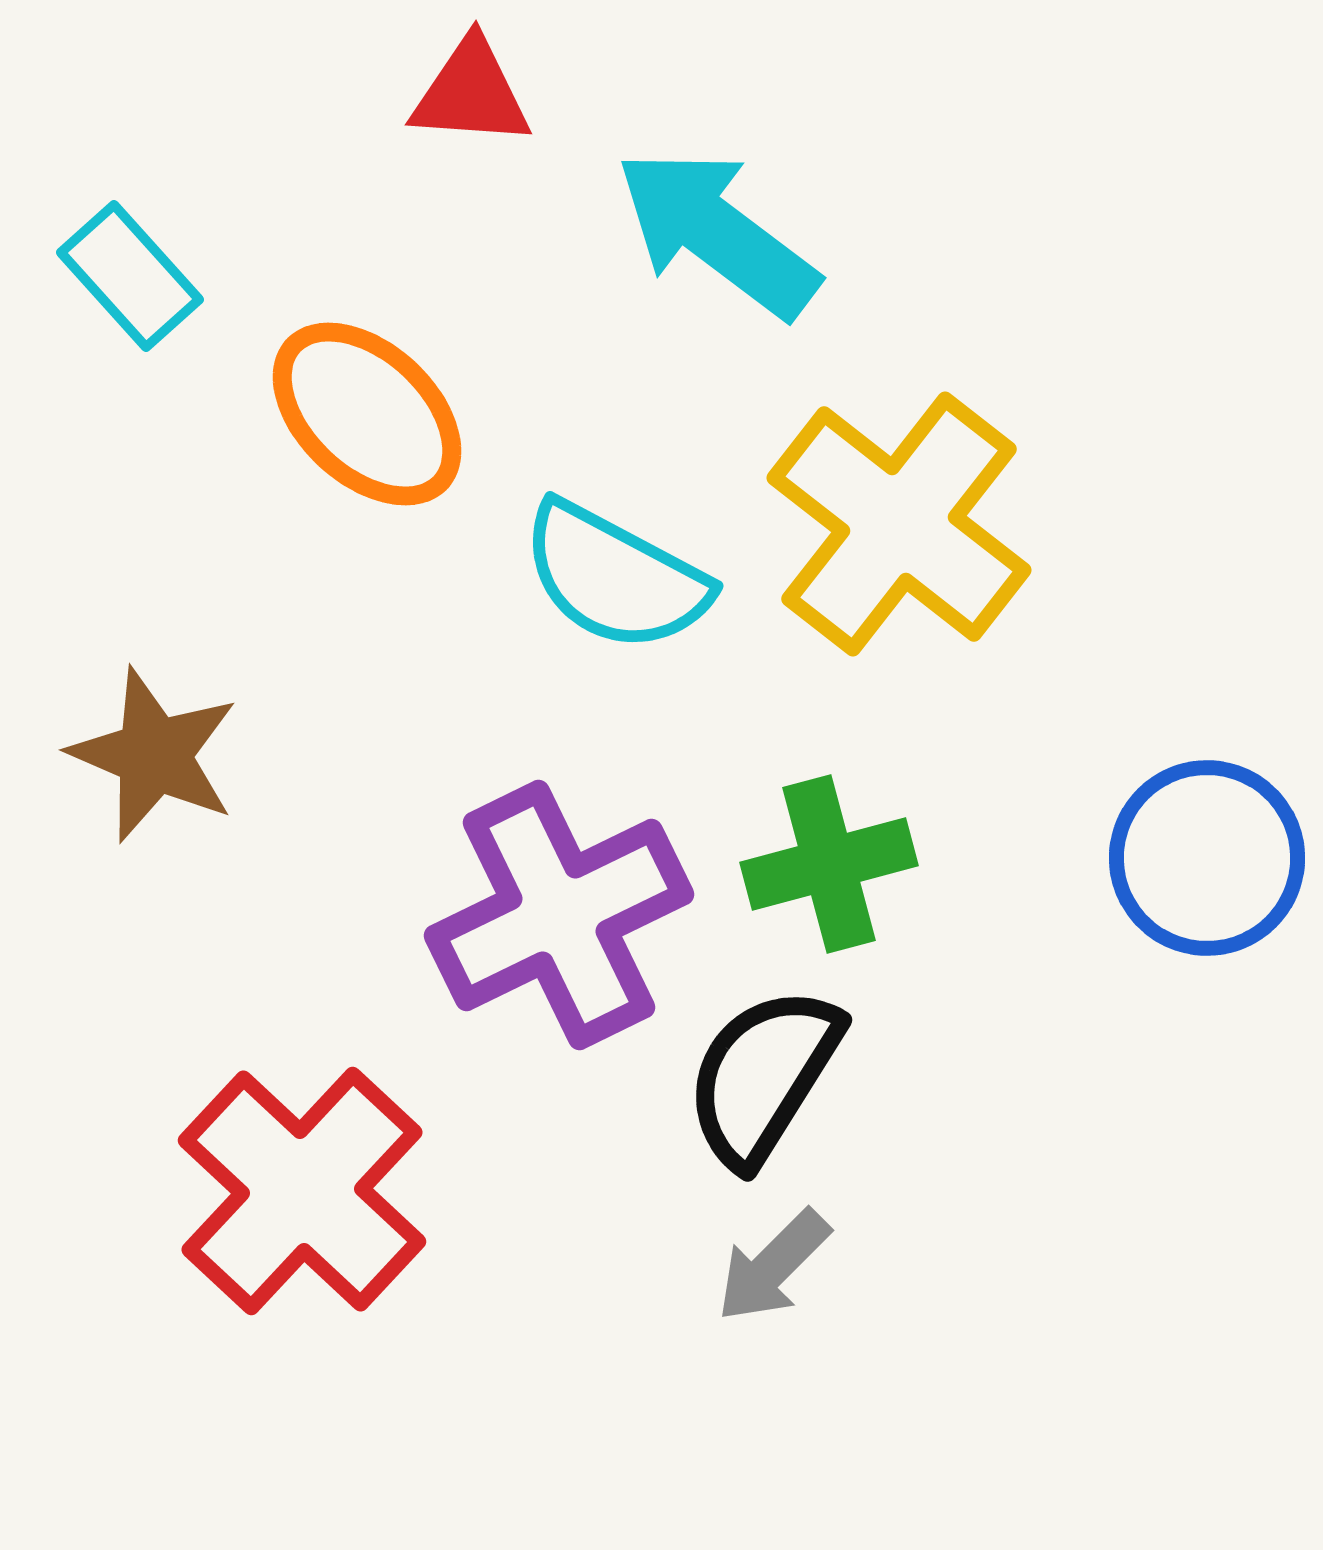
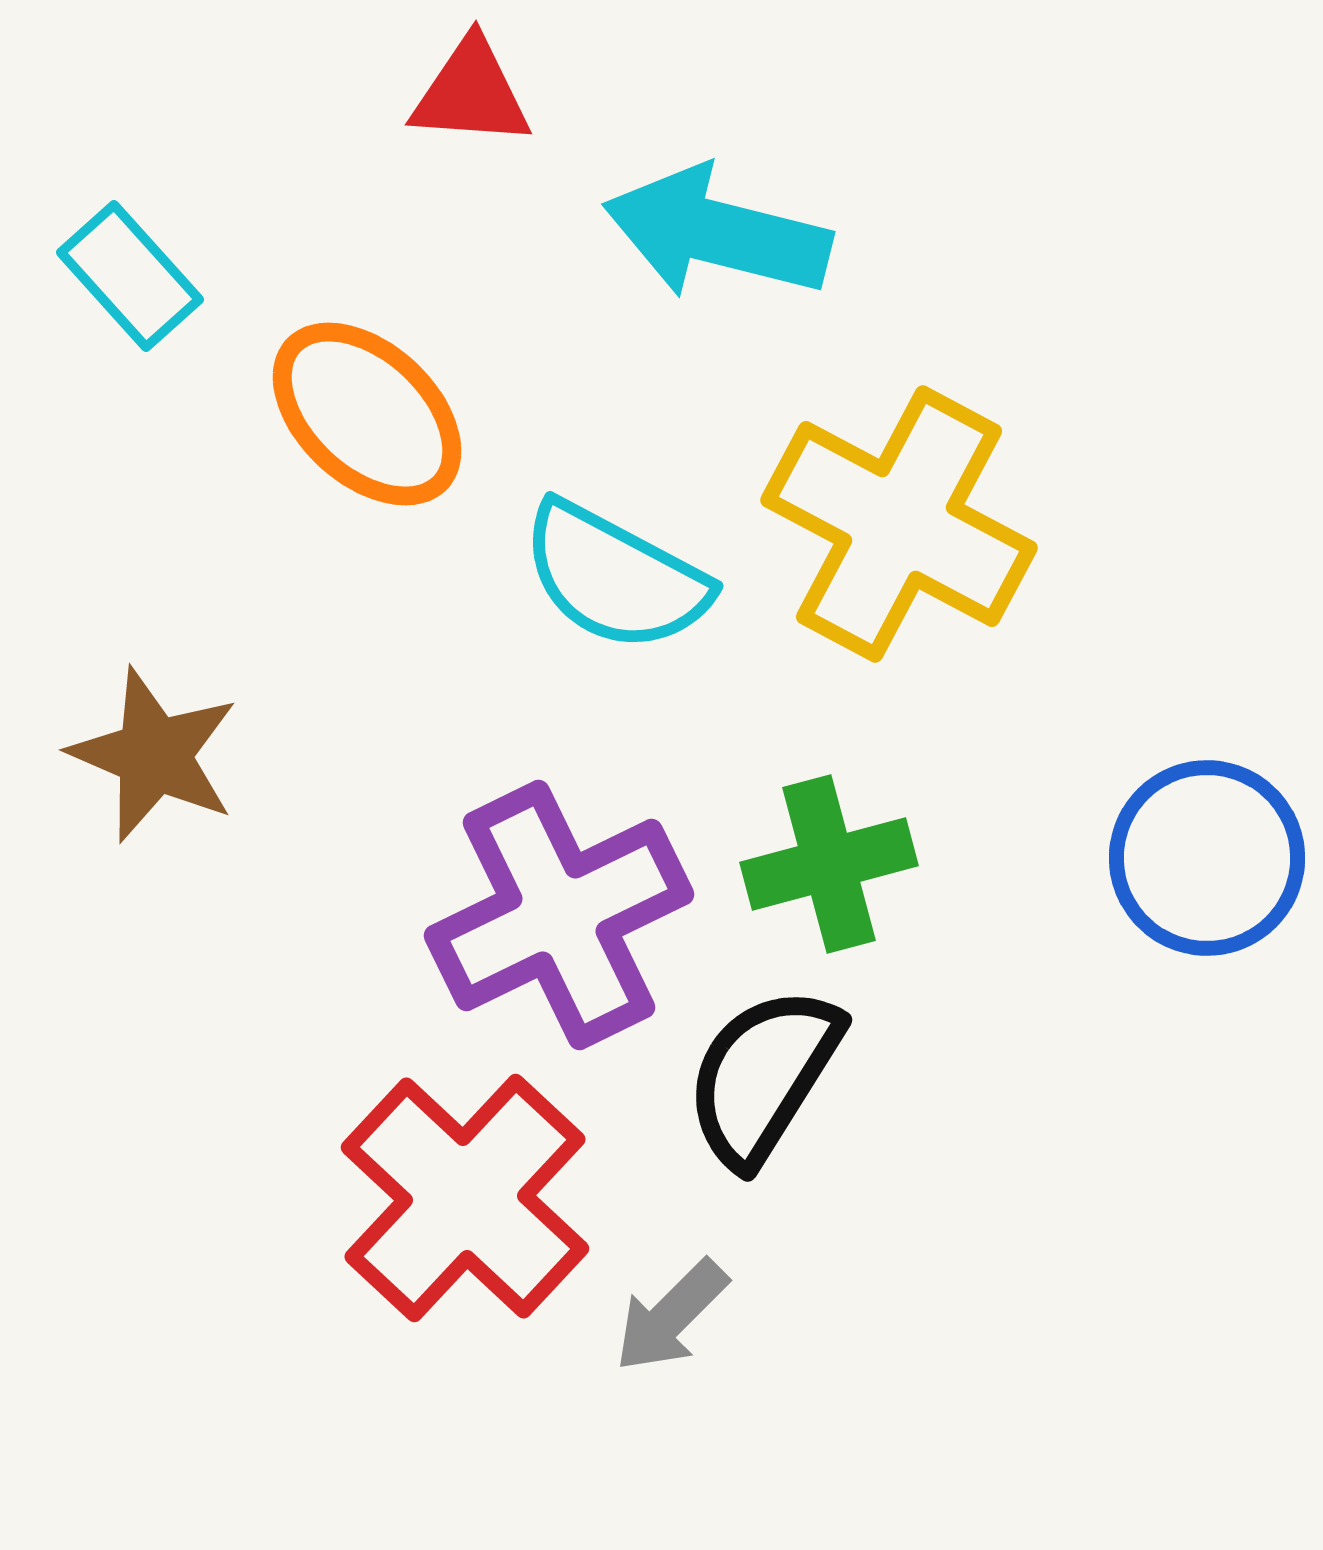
cyan arrow: rotated 23 degrees counterclockwise
yellow cross: rotated 10 degrees counterclockwise
red cross: moved 163 px right, 7 px down
gray arrow: moved 102 px left, 50 px down
